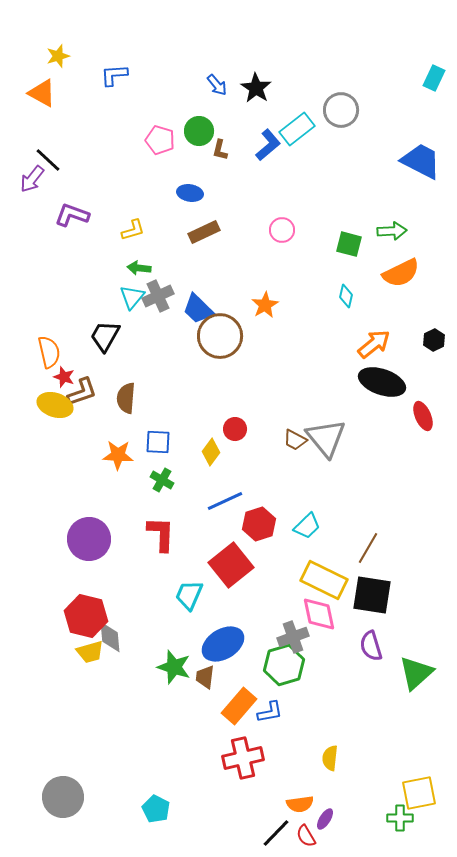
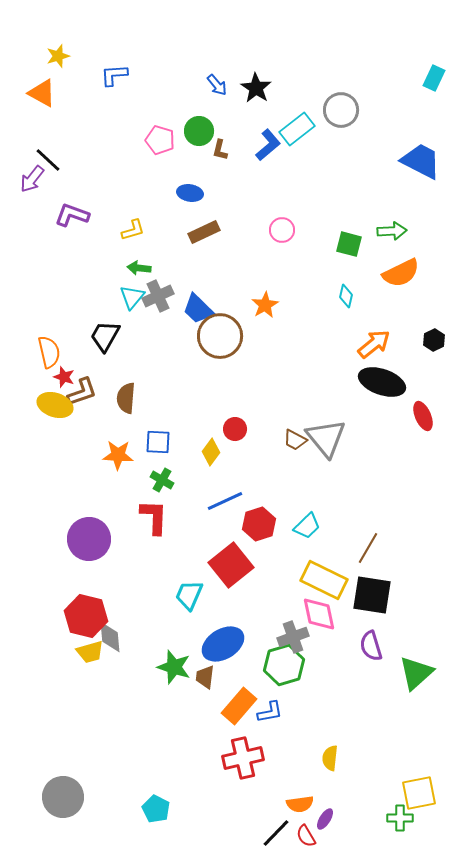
red L-shape at (161, 534): moved 7 px left, 17 px up
